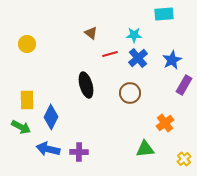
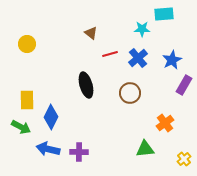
cyan star: moved 8 px right, 6 px up
